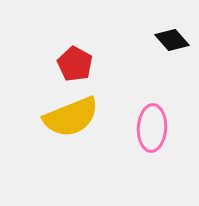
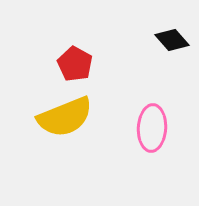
yellow semicircle: moved 6 px left
